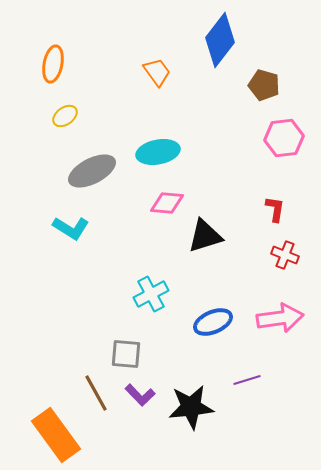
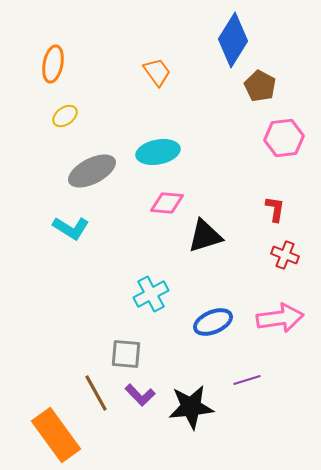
blue diamond: moved 13 px right; rotated 6 degrees counterclockwise
brown pentagon: moved 4 px left, 1 px down; rotated 12 degrees clockwise
